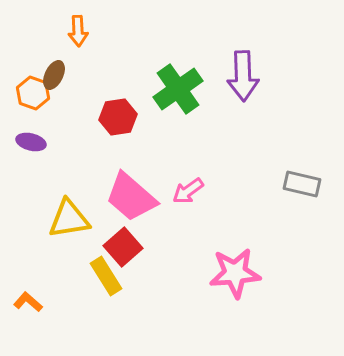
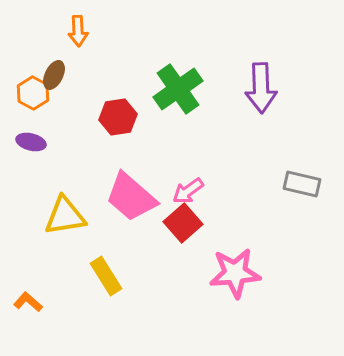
purple arrow: moved 18 px right, 12 px down
orange hexagon: rotated 8 degrees clockwise
yellow triangle: moved 4 px left, 3 px up
red square: moved 60 px right, 24 px up
